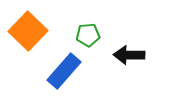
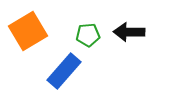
orange square: rotated 15 degrees clockwise
black arrow: moved 23 px up
